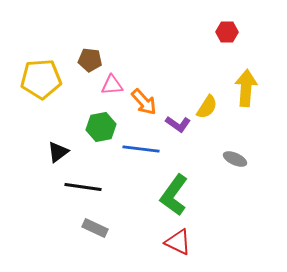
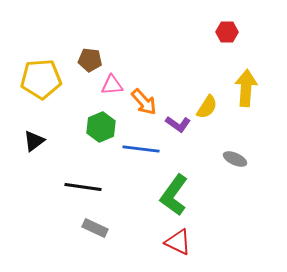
green hexagon: rotated 12 degrees counterclockwise
black triangle: moved 24 px left, 11 px up
